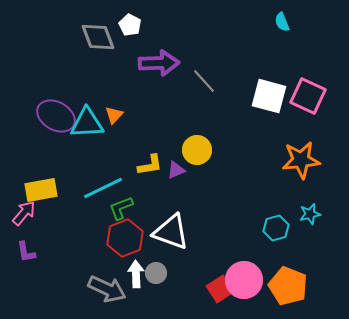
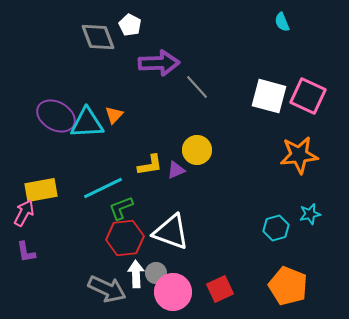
gray line: moved 7 px left, 6 px down
orange star: moved 2 px left, 5 px up
pink arrow: rotated 12 degrees counterclockwise
red hexagon: rotated 15 degrees clockwise
pink circle: moved 71 px left, 12 px down
red square: rotated 8 degrees clockwise
